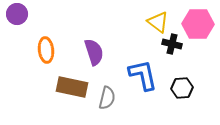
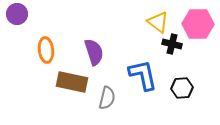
brown rectangle: moved 5 px up
